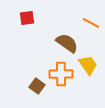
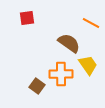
brown semicircle: moved 2 px right
